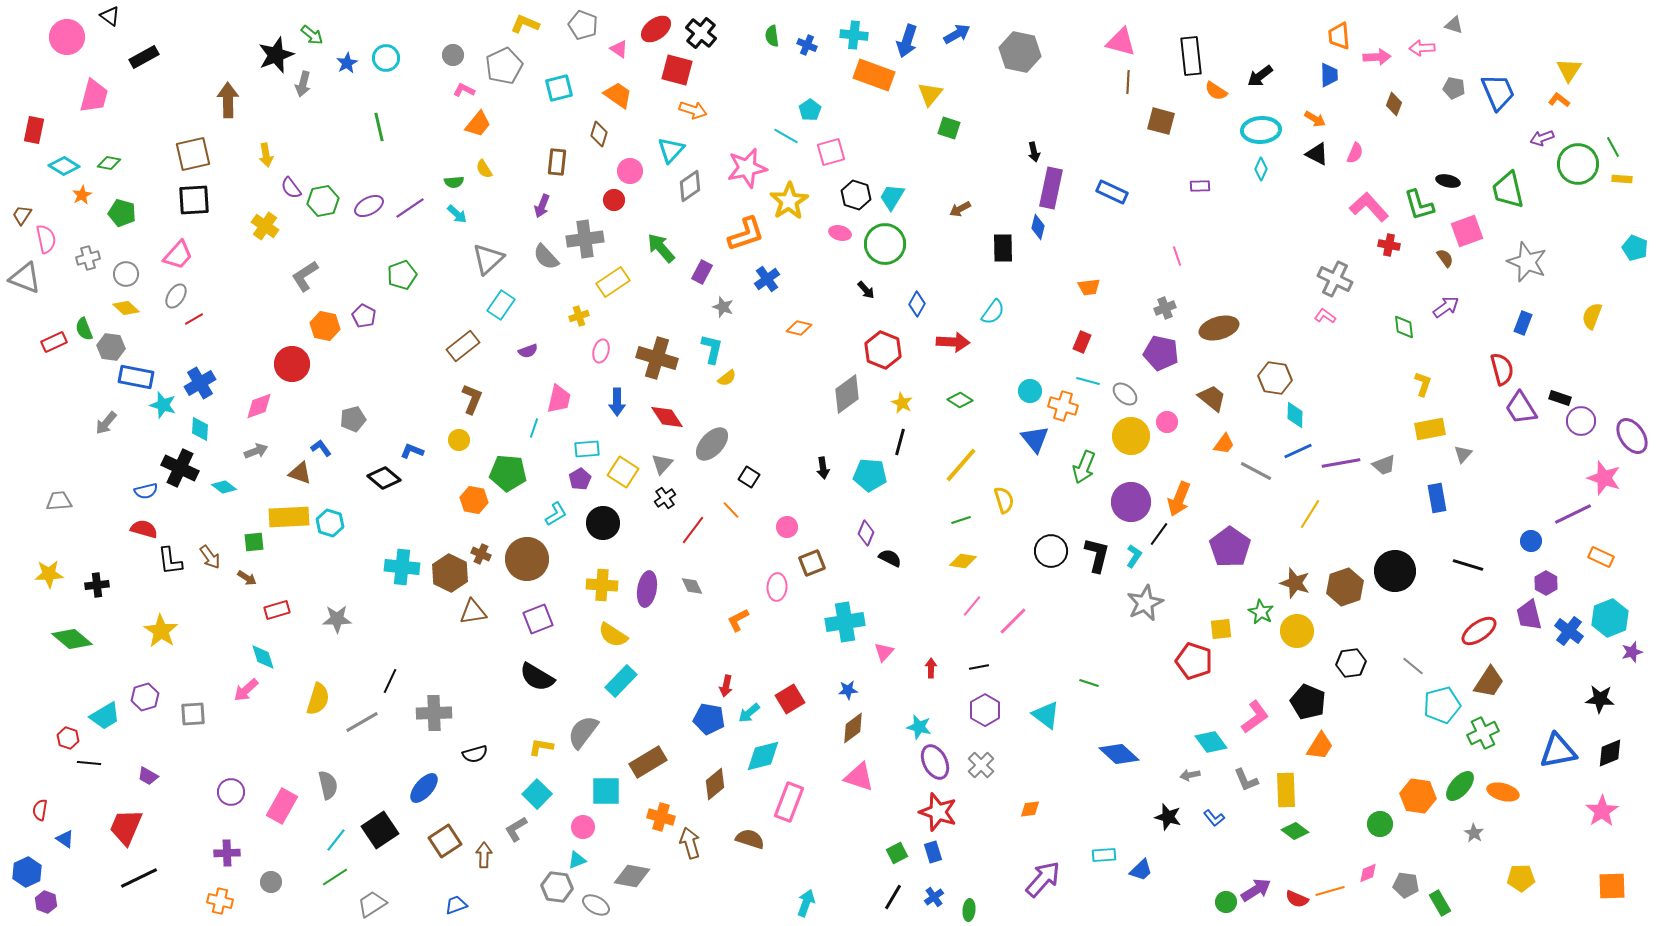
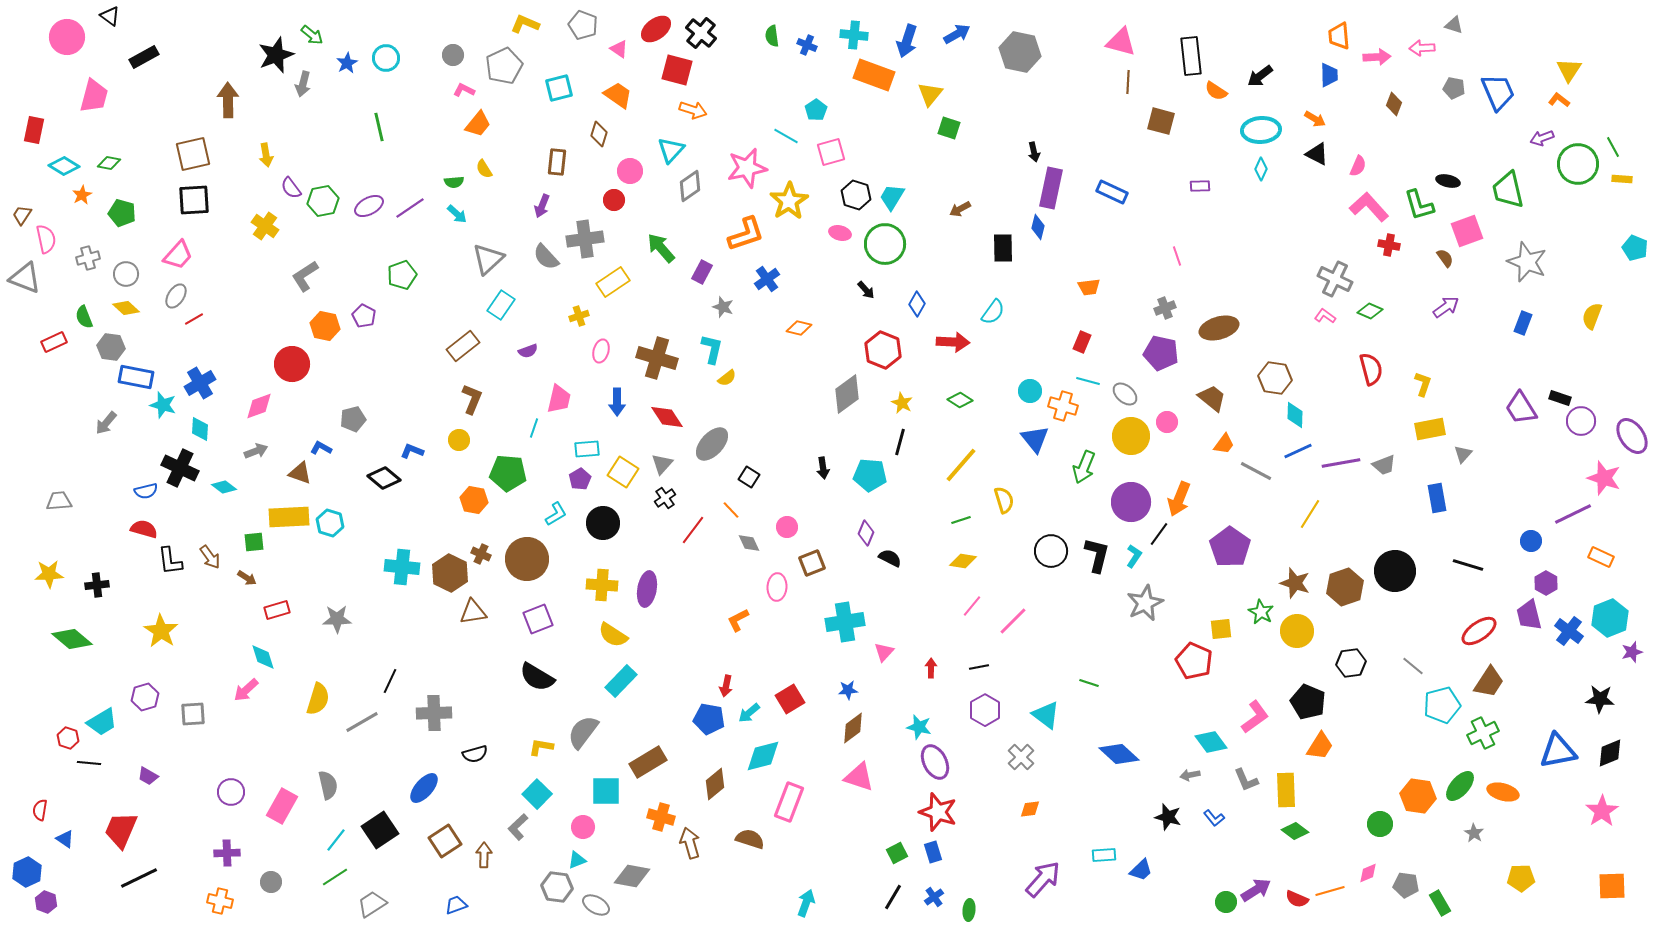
cyan pentagon at (810, 110): moved 6 px right
pink semicircle at (1355, 153): moved 3 px right, 13 px down
green diamond at (1404, 327): moved 34 px left, 16 px up; rotated 60 degrees counterclockwise
green semicircle at (84, 329): moved 12 px up
red semicircle at (1502, 369): moved 131 px left
blue L-shape at (321, 448): rotated 25 degrees counterclockwise
gray diamond at (692, 586): moved 57 px right, 43 px up
red pentagon at (1194, 661): rotated 6 degrees clockwise
cyan trapezoid at (105, 716): moved 3 px left, 6 px down
gray cross at (981, 765): moved 40 px right, 8 px up
red trapezoid at (126, 827): moved 5 px left, 3 px down
gray L-shape at (516, 829): moved 2 px right, 2 px up; rotated 12 degrees counterclockwise
